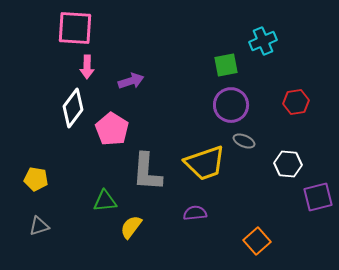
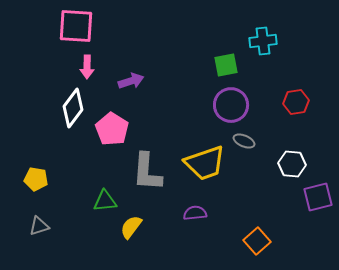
pink square: moved 1 px right, 2 px up
cyan cross: rotated 16 degrees clockwise
white hexagon: moved 4 px right
